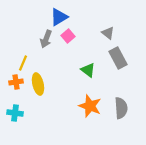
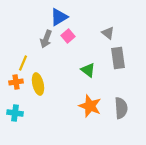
gray rectangle: rotated 20 degrees clockwise
